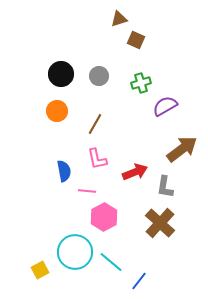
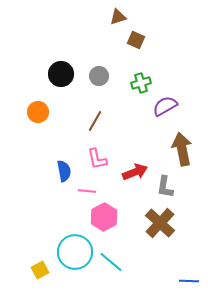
brown triangle: moved 1 px left, 2 px up
orange circle: moved 19 px left, 1 px down
brown line: moved 3 px up
brown arrow: rotated 64 degrees counterclockwise
blue line: moved 50 px right; rotated 54 degrees clockwise
